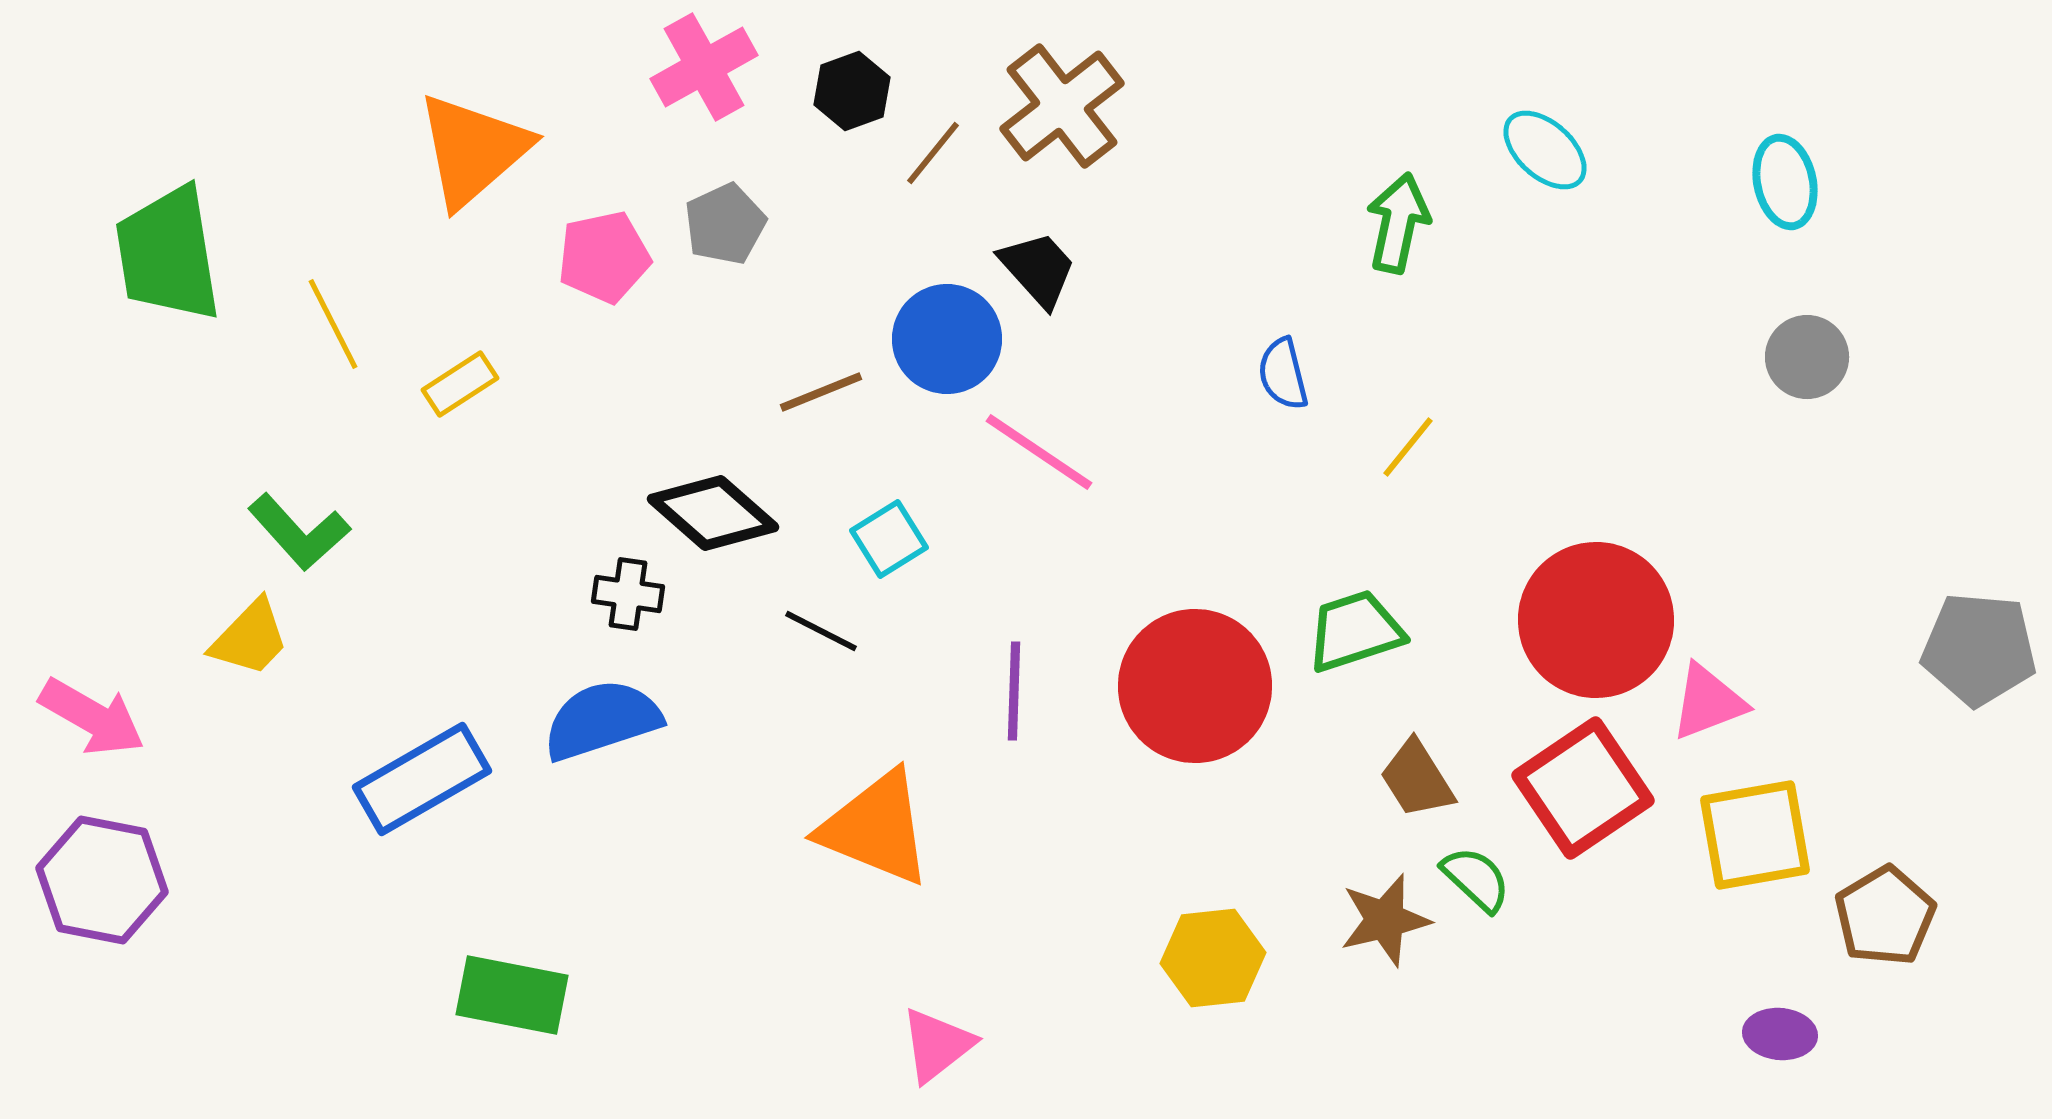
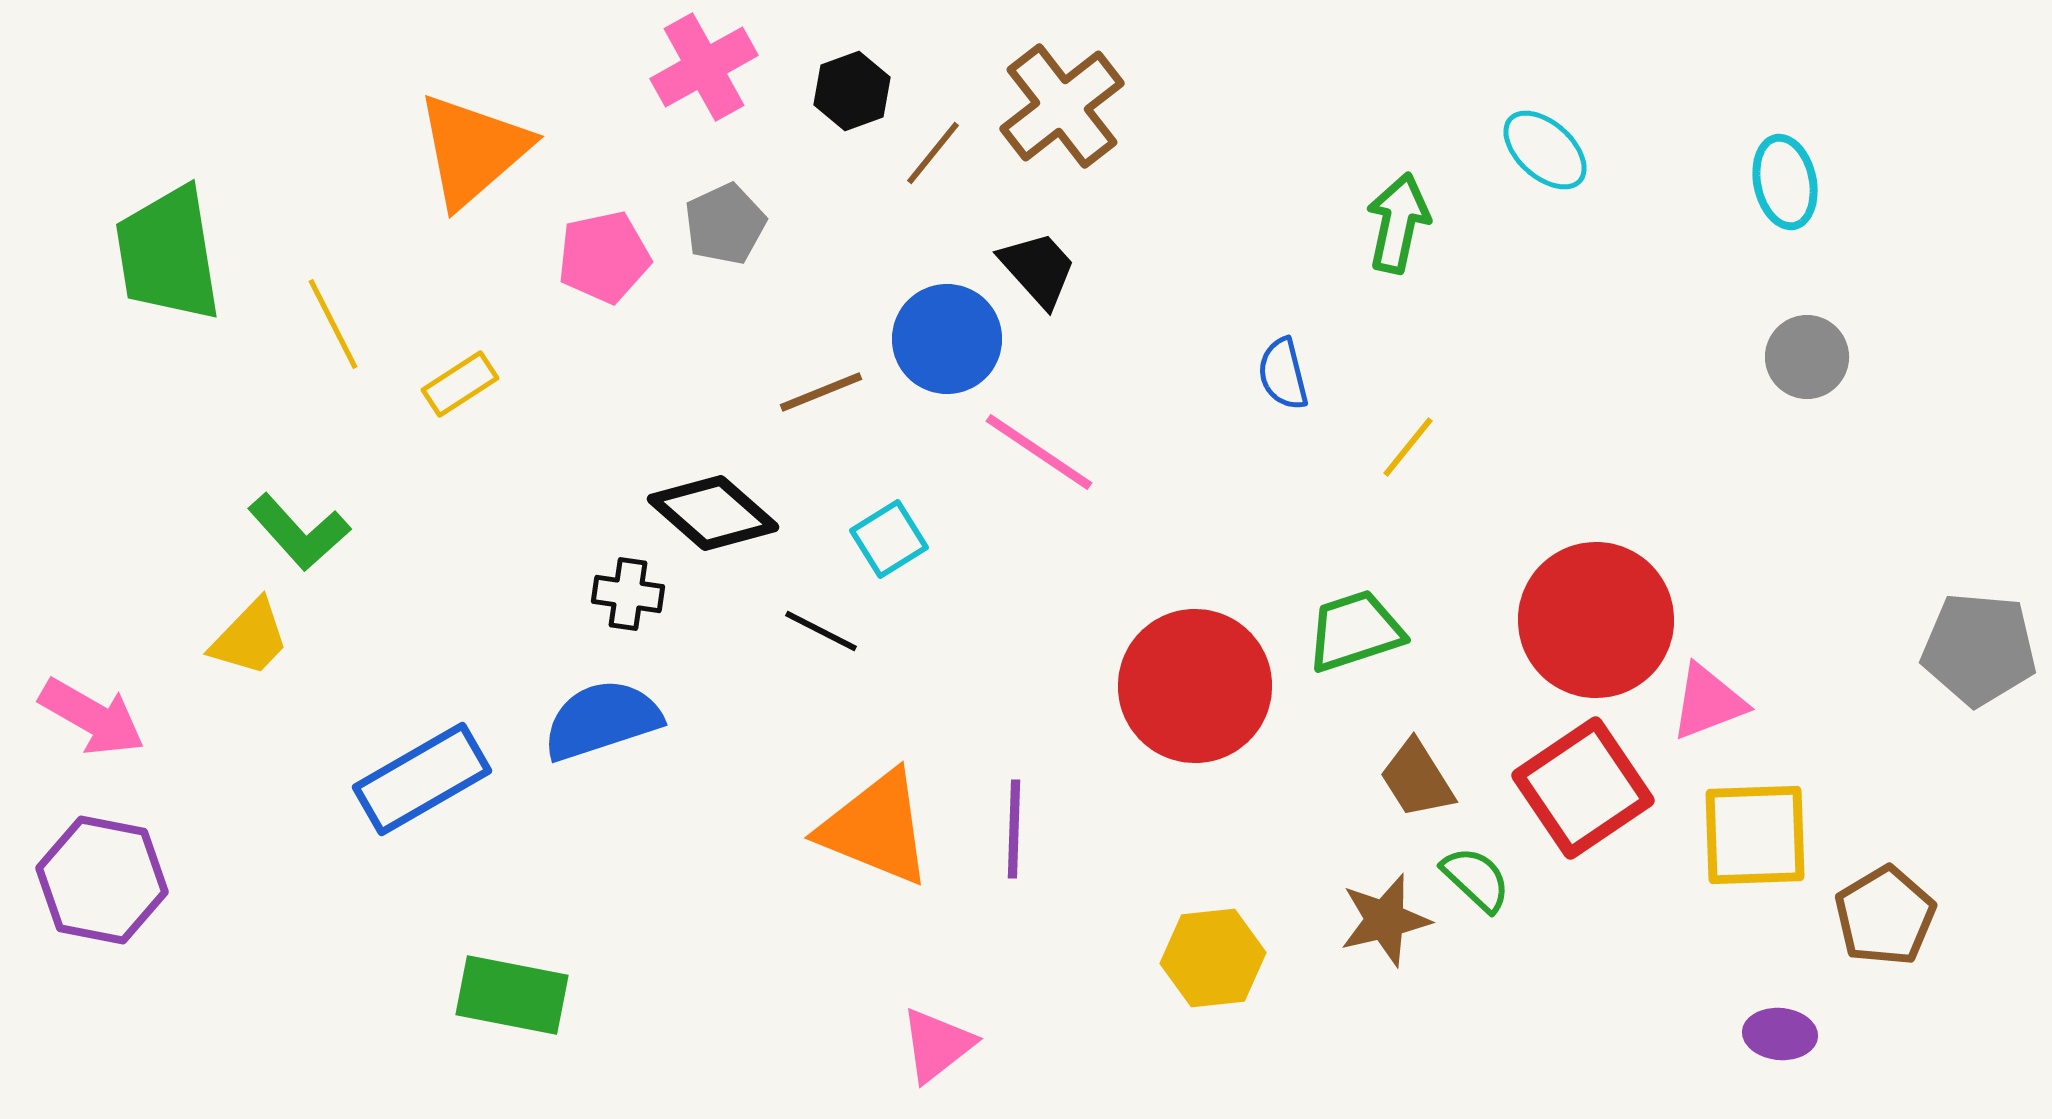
purple line at (1014, 691): moved 138 px down
yellow square at (1755, 835): rotated 8 degrees clockwise
